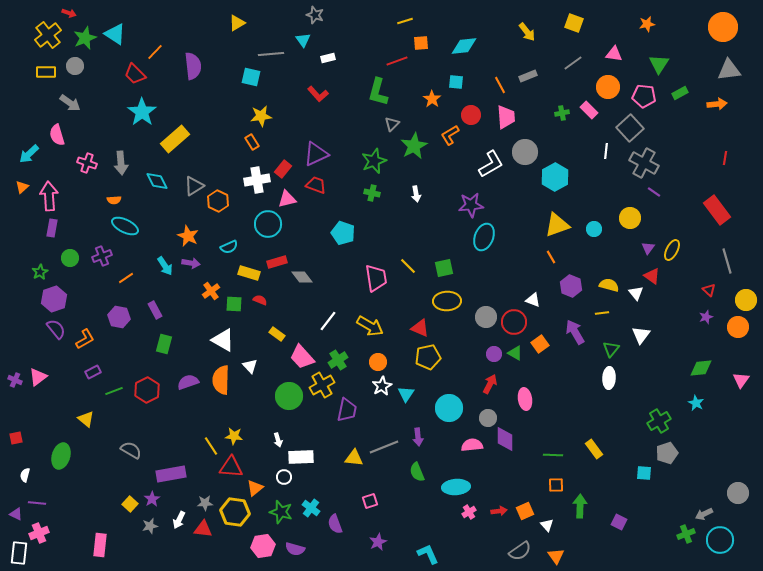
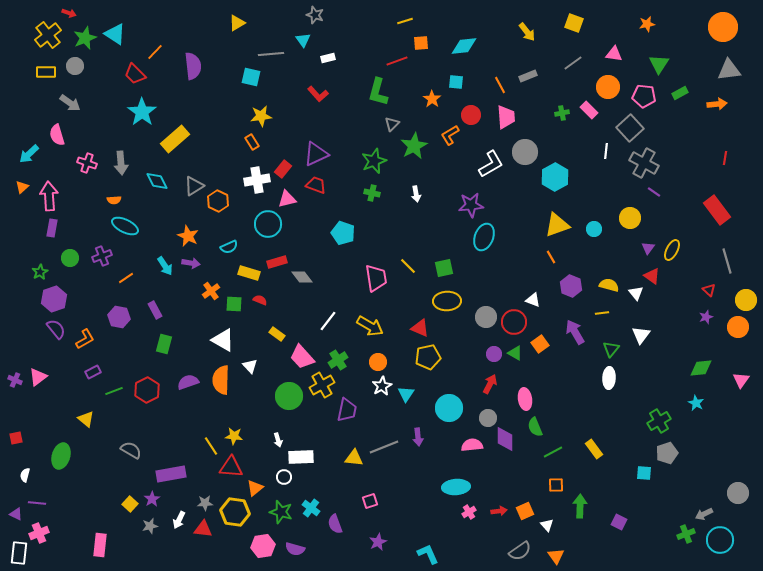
green line at (553, 455): moved 3 px up; rotated 30 degrees counterclockwise
green semicircle at (417, 472): moved 118 px right, 45 px up
